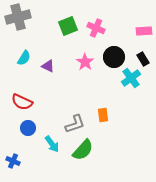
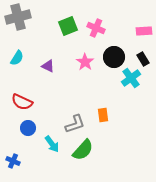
cyan semicircle: moved 7 px left
